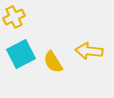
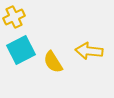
cyan square: moved 4 px up
